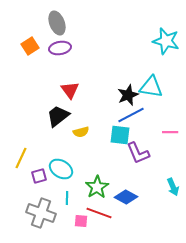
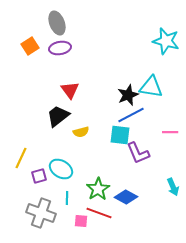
green star: moved 1 px right, 2 px down
